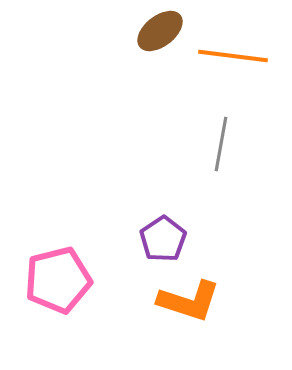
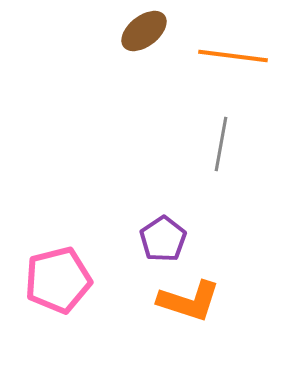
brown ellipse: moved 16 px left
